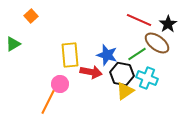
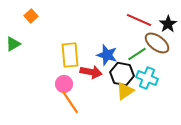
pink circle: moved 4 px right
orange line: moved 22 px right; rotated 60 degrees counterclockwise
